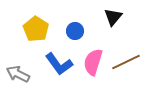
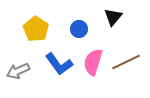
blue circle: moved 4 px right, 2 px up
gray arrow: moved 3 px up; rotated 50 degrees counterclockwise
